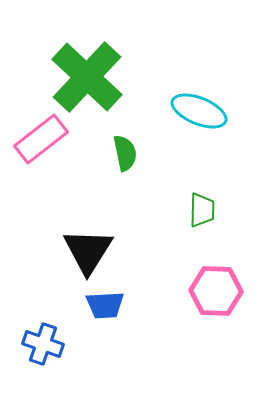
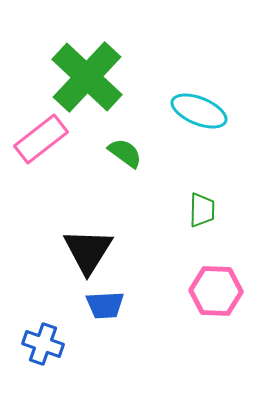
green semicircle: rotated 42 degrees counterclockwise
